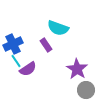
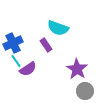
blue cross: moved 1 px up
gray circle: moved 1 px left, 1 px down
